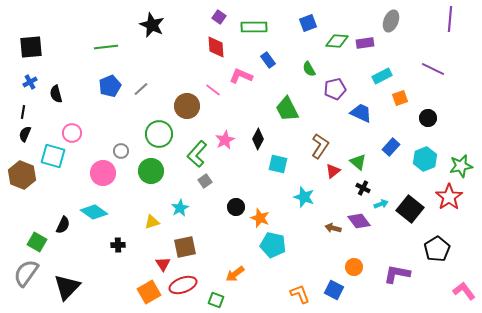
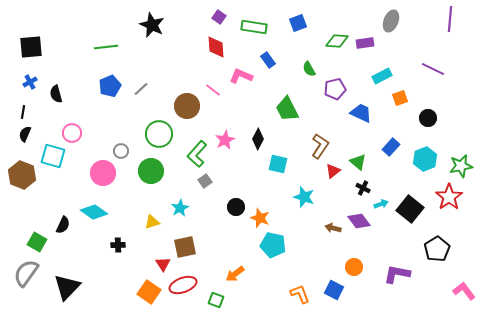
blue square at (308, 23): moved 10 px left
green rectangle at (254, 27): rotated 10 degrees clockwise
orange square at (149, 292): rotated 25 degrees counterclockwise
